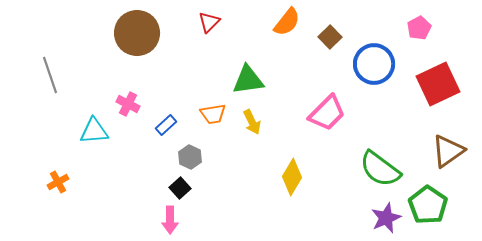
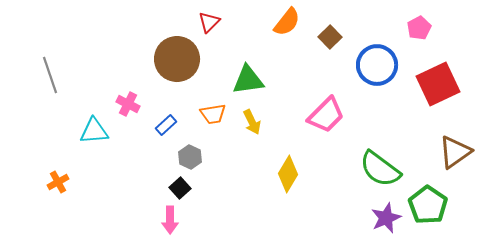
brown circle: moved 40 px right, 26 px down
blue circle: moved 3 px right, 1 px down
pink trapezoid: moved 1 px left, 2 px down
brown triangle: moved 7 px right, 1 px down
yellow diamond: moved 4 px left, 3 px up
